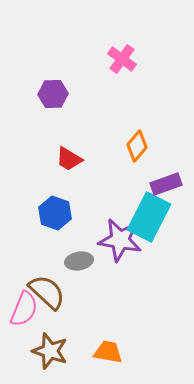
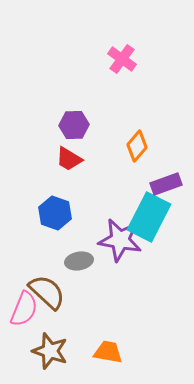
purple hexagon: moved 21 px right, 31 px down
